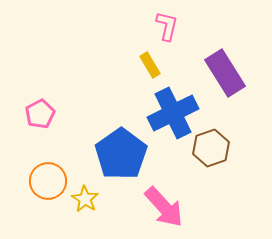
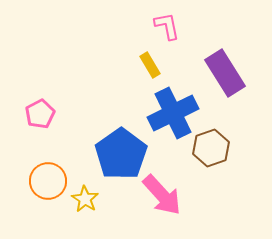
pink L-shape: rotated 24 degrees counterclockwise
pink arrow: moved 2 px left, 12 px up
